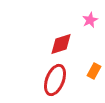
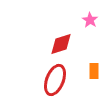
pink star: rotated 14 degrees counterclockwise
orange rectangle: rotated 28 degrees counterclockwise
